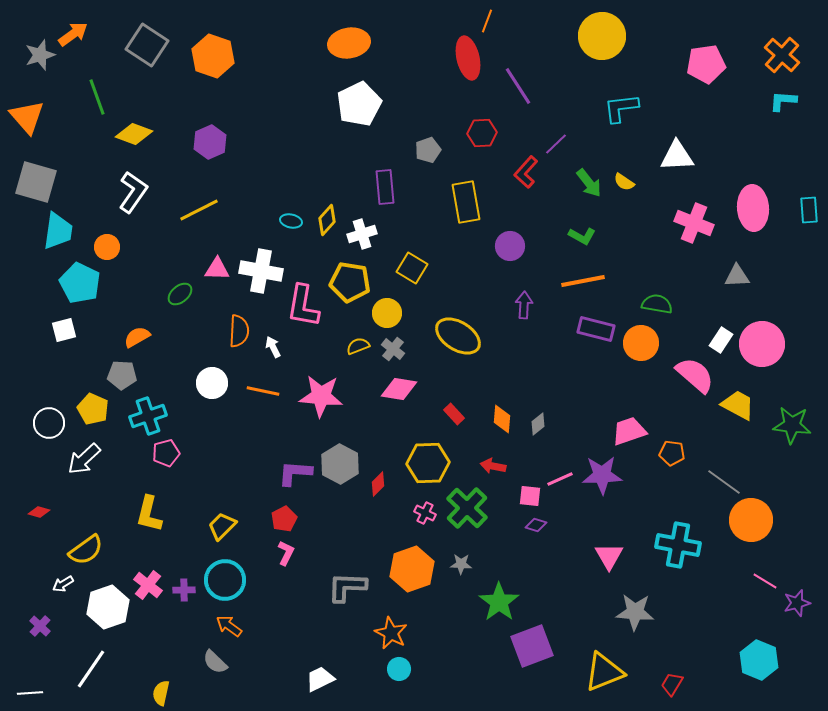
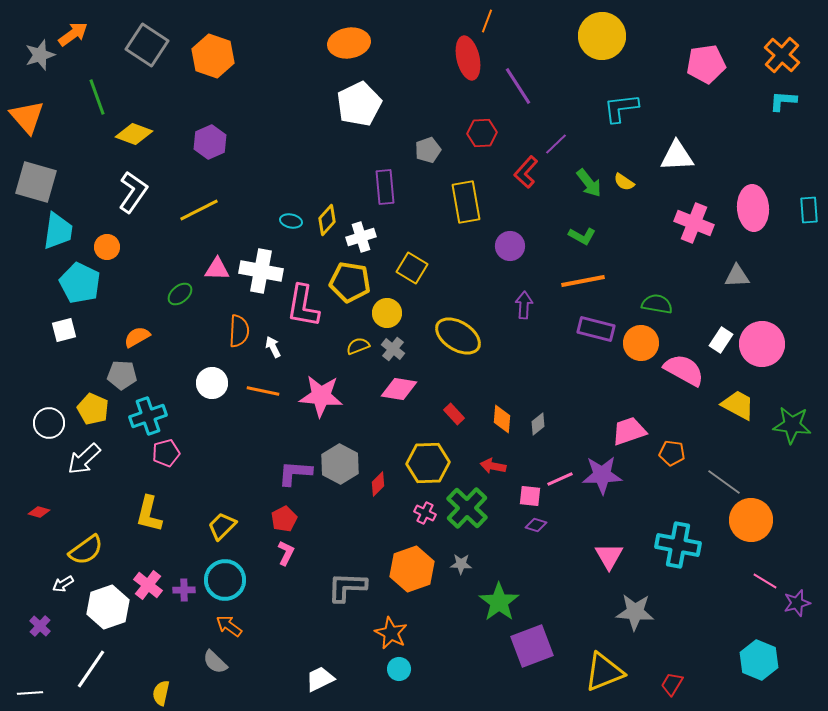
white cross at (362, 234): moved 1 px left, 3 px down
pink semicircle at (695, 375): moved 11 px left, 5 px up; rotated 12 degrees counterclockwise
